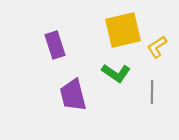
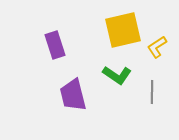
green L-shape: moved 1 px right, 2 px down
